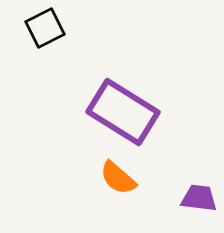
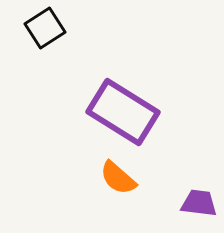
black square: rotated 6 degrees counterclockwise
purple trapezoid: moved 5 px down
